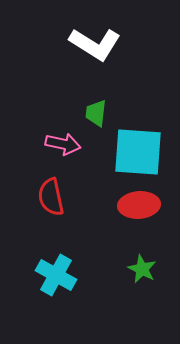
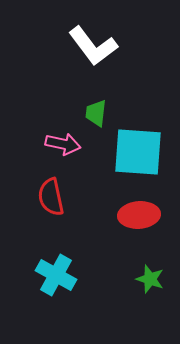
white L-shape: moved 2 px left, 2 px down; rotated 21 degrees clockwise
red ellipse: moved 10 px down
green star: moved 8 px right, 10 px down; rotated 8 degrees counterclockwise
